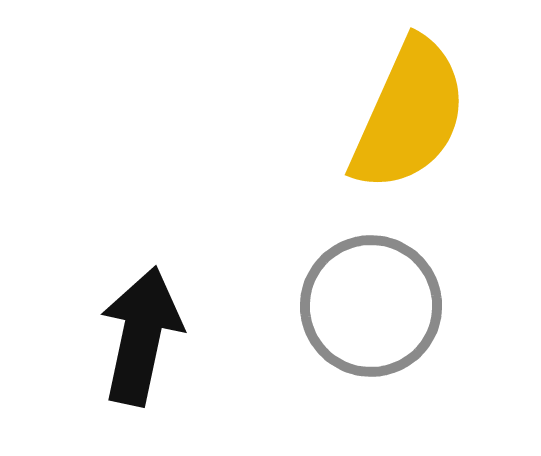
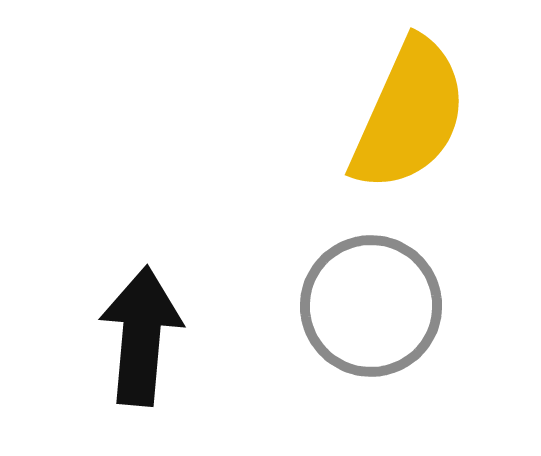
black arrow: rotated 7 degrees counterclockwise
